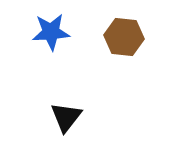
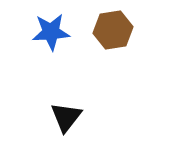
brown hexagon: moved 11 px left, 7 px up; rotated 15 degrees counterclockwise
